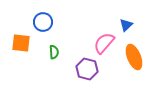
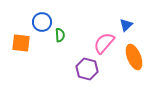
blue circle: moved 1 px left
green semicircle: moved 6 px right, 17 px up
